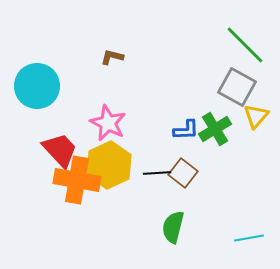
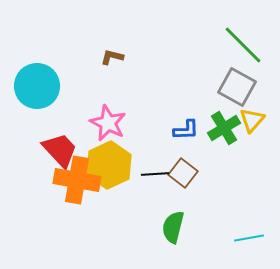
green line: moved 2 px left
yellow triangle: moved 4 px left, 4 px down
green cross: moved 9 px right, 1 px up
black line: moved 2 px left, 1 px down
